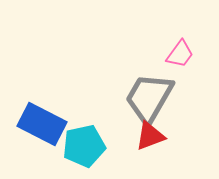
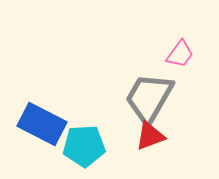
cyan pentagon: rotated 9 degrees clockwise
